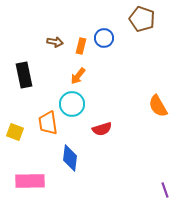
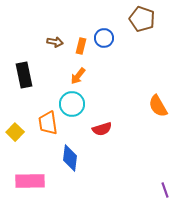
yellow square: rotated 24 degrees clockwise
